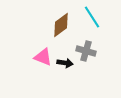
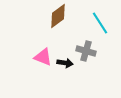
cyan line: moved 8 px right, 6 px down
brown diamond: moved 3 px left, 9 px up
